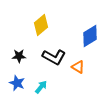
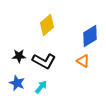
yellow diamond: moved 6 px right
black L-shape: moved 10 px left, 4 px down
orange triangle: moved 5 px right, 6 px up
